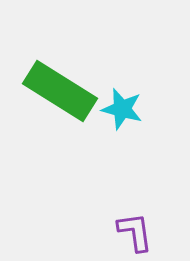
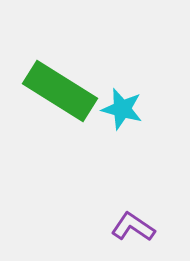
purple L-shape: moved 2 px left, 5 px up; rotated 48 degrees counterclockwise
